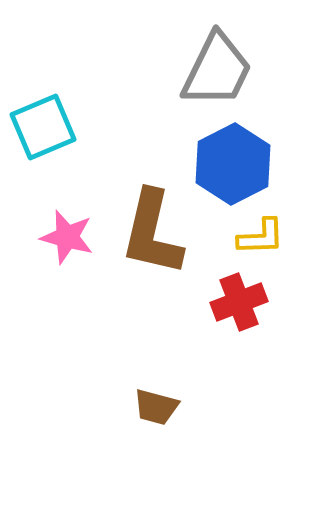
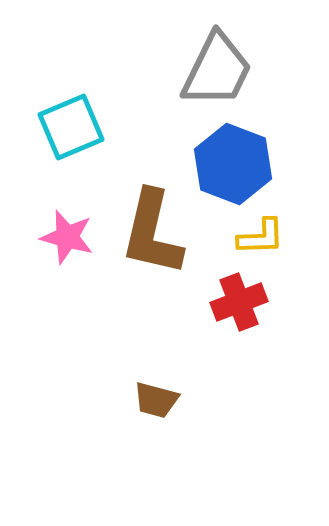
cyan square: moved 28 px right
blue hexagon: rotated 12 degrees counterclockwise
brown trapezoid: moved 7 px up
